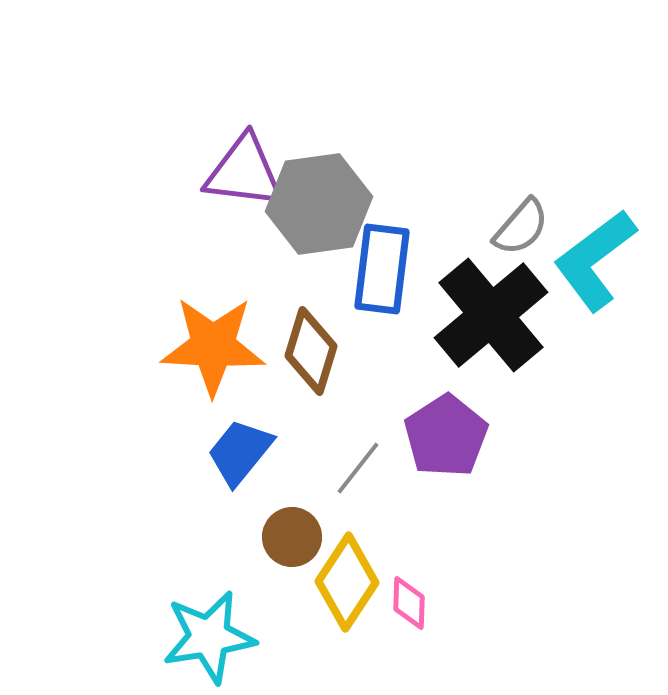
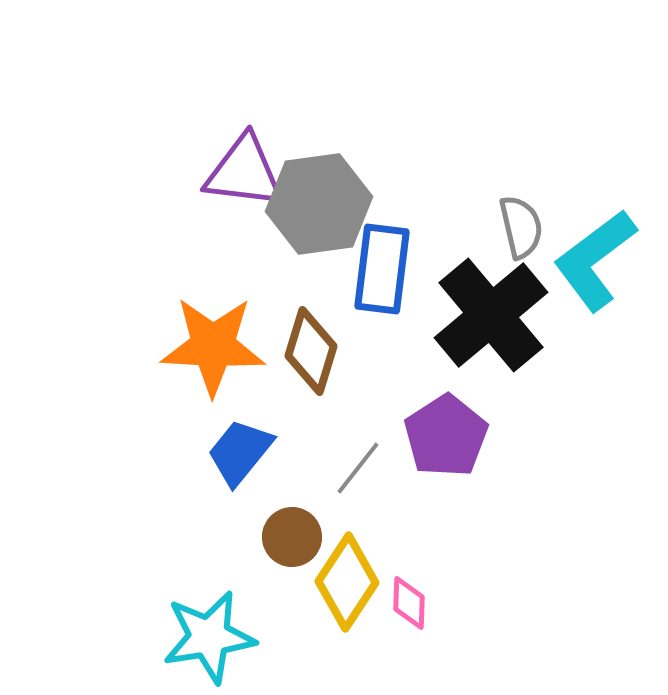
gray semicircle: rotated 54 degrees counterclockwise
